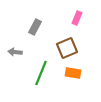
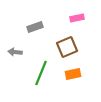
pink rectangle: rotated 56 degrees clockwise
gray rectangle: rotated 42 degrees clockwise
brown square: moved 1 px up
orange rectangle: moved 1 px down; rotated 21 degrees counterclockwise
